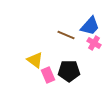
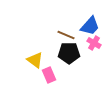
black pentagon: moved 18 px up
pink rectangle: moved 1 px right
